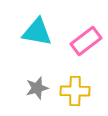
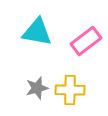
yellow cross: moved 5 px left, 1 px up
